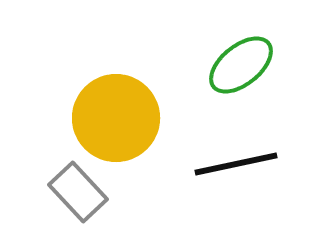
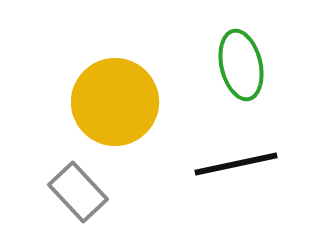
green ellipse: rotated 64 degrees counterclockwise
yellow circle: moved 1 px left, 16 px up
